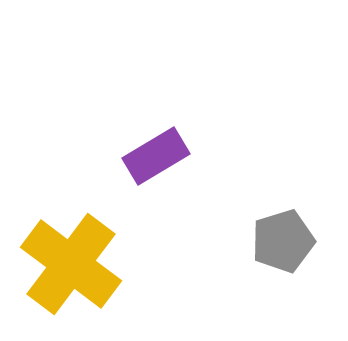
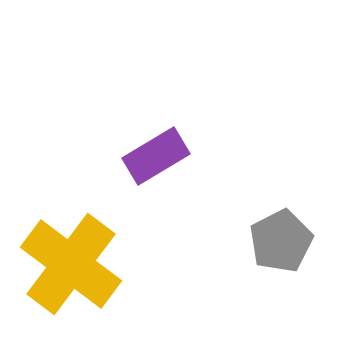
gray pentagon: moved 2 px left; rotated 10 degrees counterclockwise
